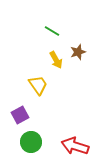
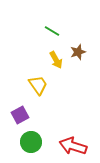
red arrow: moved 2 px left
